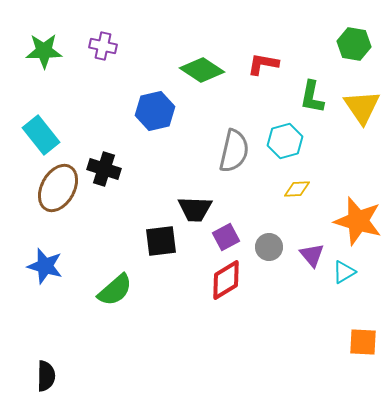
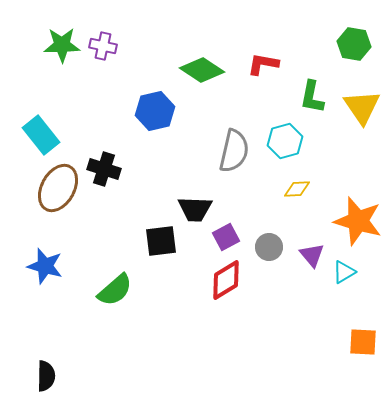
green star: moved 18 px right, 6 px up
